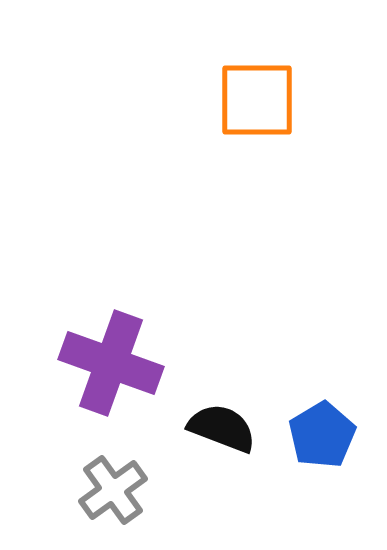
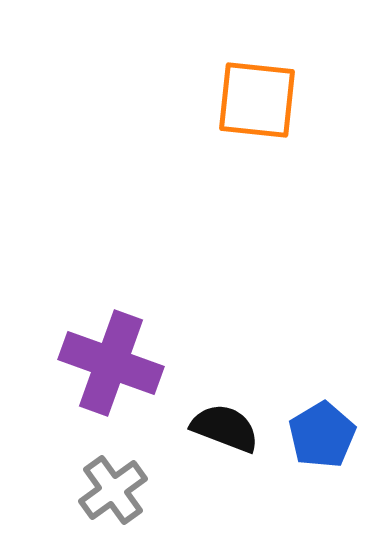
orange square: rotated 6 degrees clockwise
black semicircle: moved 3 px right
